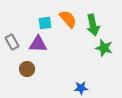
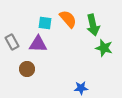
cyan square: rotated 16 degrees clockwise
